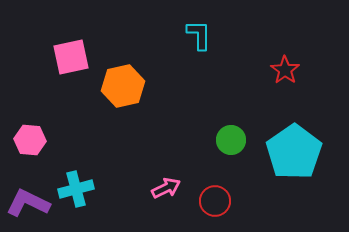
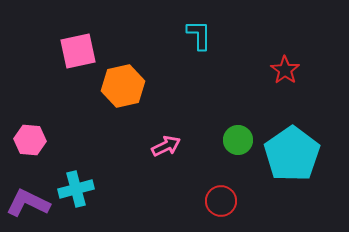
pink square: moved 7 px right, 6 px up
green circle: moved 7 px right
cyan pentagon: moved 2 px left, 2 px down
pink arrow: moved 42 px up
red circle: moved 6 px right
